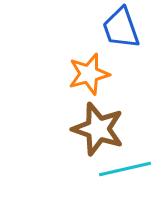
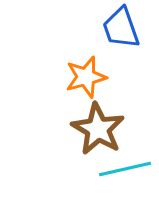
orange star: moved 3 px left, 3 px down
brown star: rotated 12 degrees clockwise
